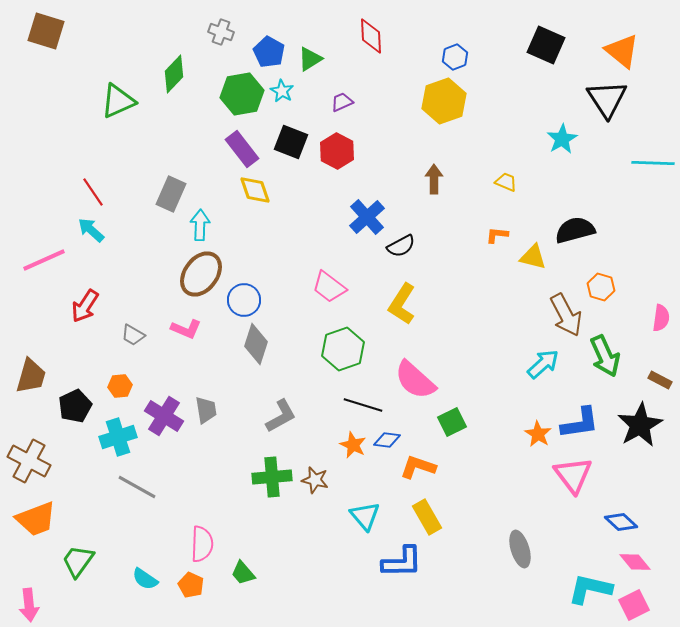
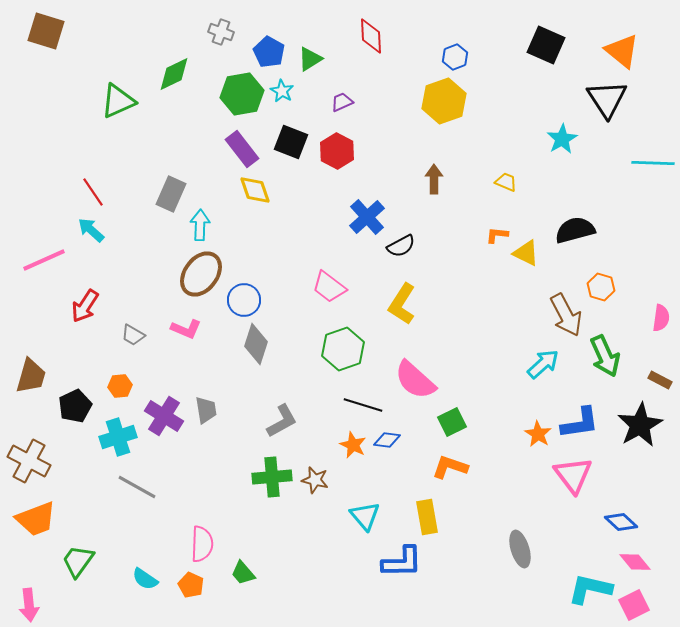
green diamond at (174, 74): rotated 21 degrees clockwise
yellow triangle at (533, 257): moved 7 px left, 4 px up; rotated 12 degrees clockwise
gray L-shape at (281, 416): moved 1 px right, 5 px down
orange L-shape at (418, 467): moved 32 px right
yellow rectangle at (427, 517): rotated 20 degrees clockwise
